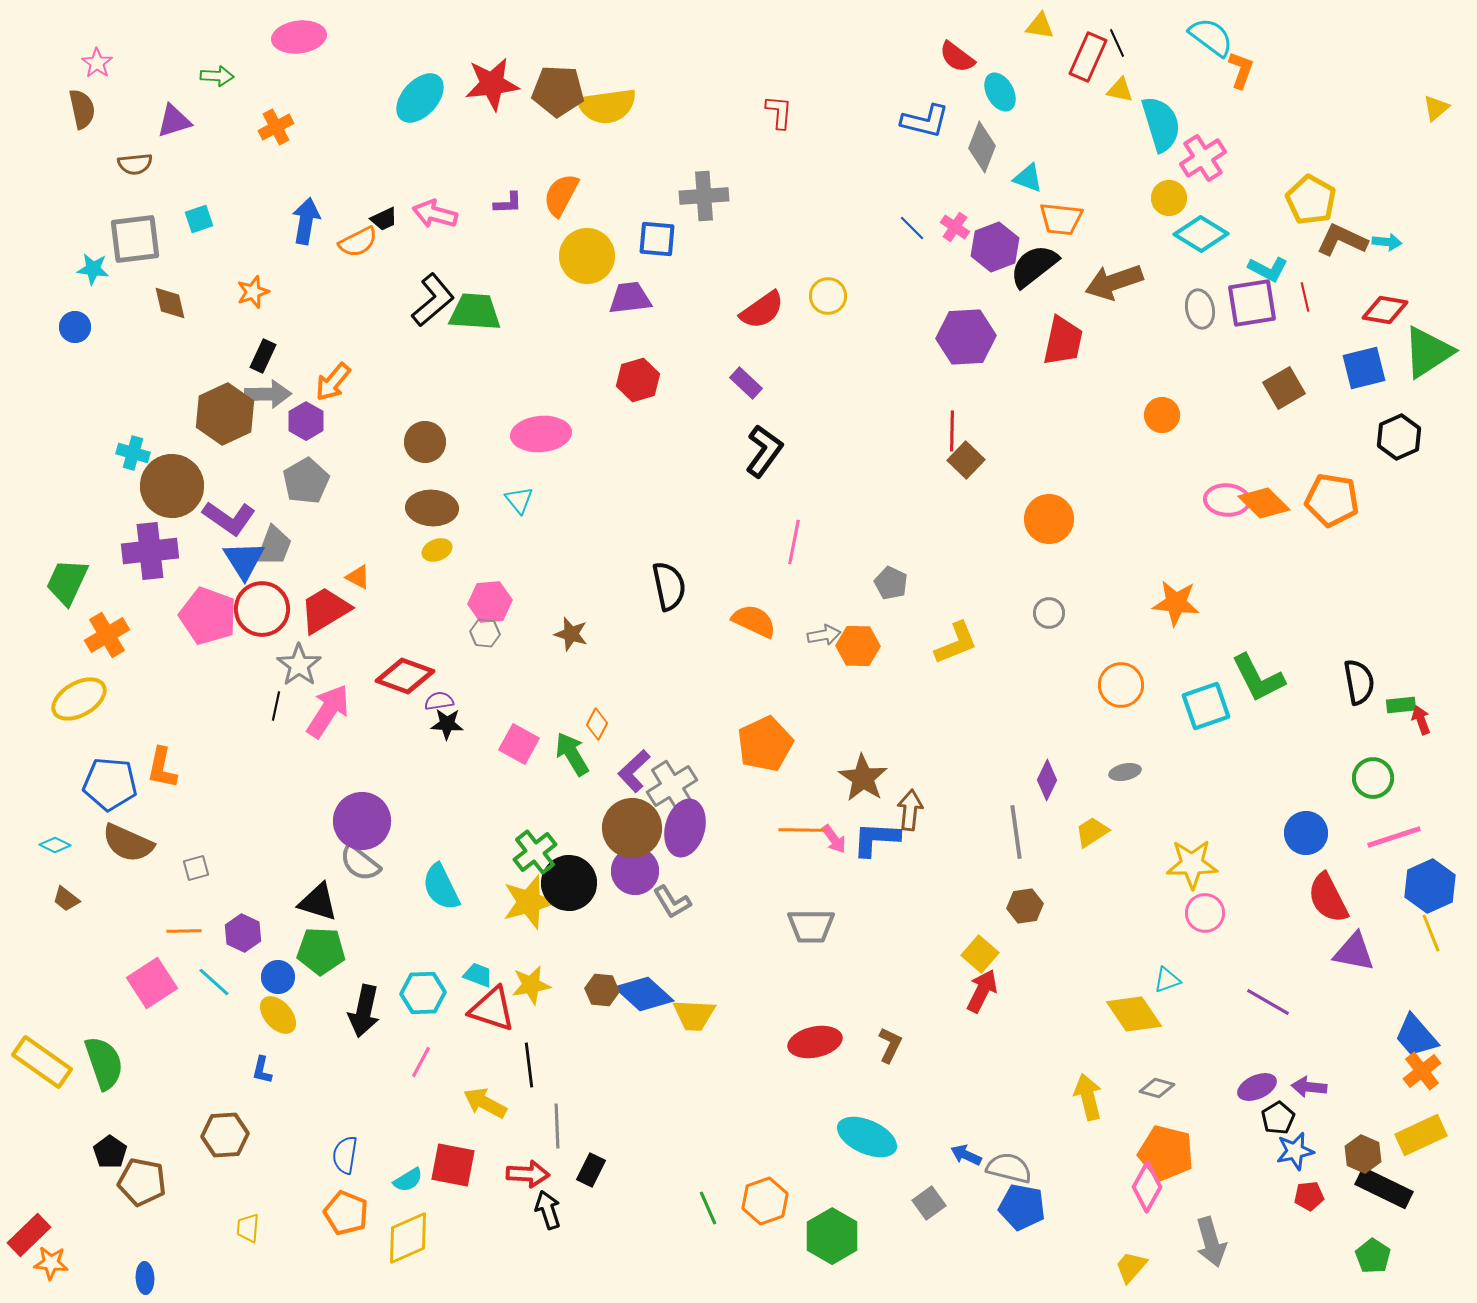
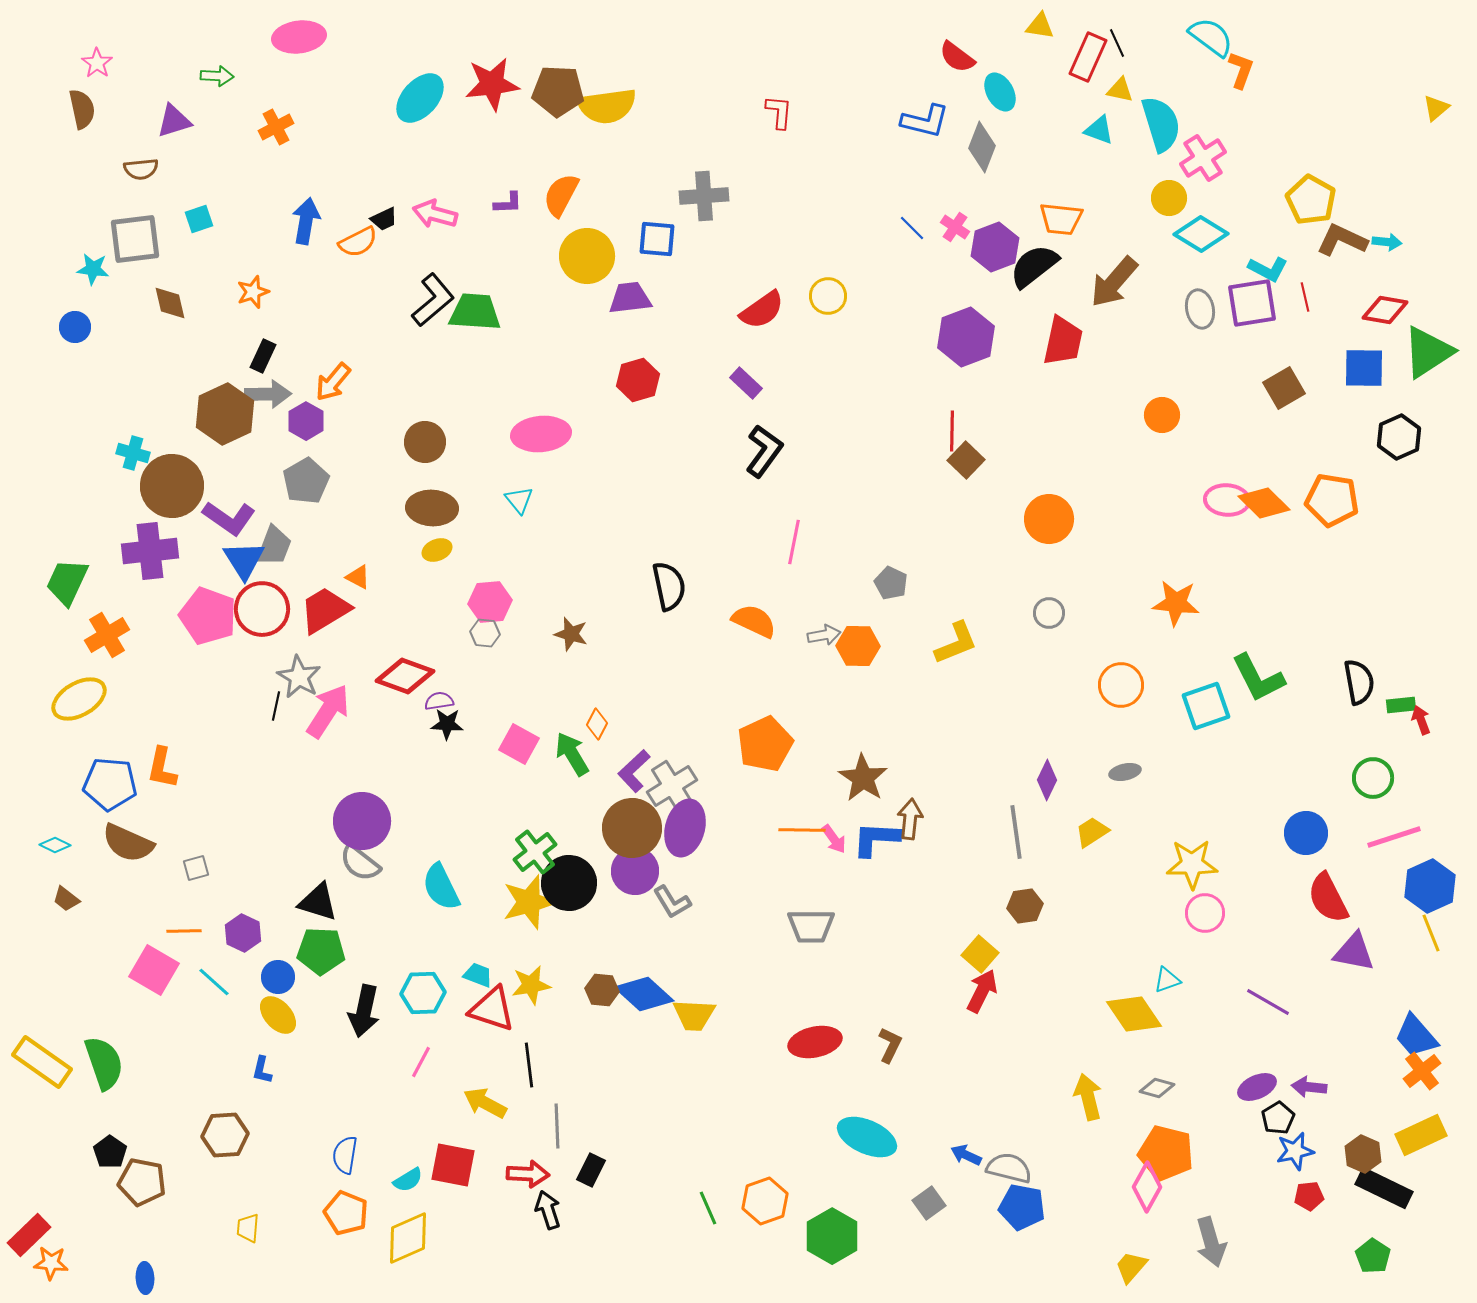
brown semicircle at (135, 164): moved 6 px right, 5 px down
cyan triangle at (1028, 178): moved 71 px right, 48 px up
brown arrow at (1114, 282): rotated 30 degrees counterclockwise
purple hexagon at (966, 337): rotated 18 degrees counterclockwise
blue square at (1364, 368): rotated 15 degrees clockwise
gray star at (299, 665): moved 12 px down; rotated 6 degrees counterclockwise
brown arrow at (910, 810): moved 9 px down
pink square at (152, 983): moved 2 px right, 13 px up; rotated 27 degrees counterclockwise
